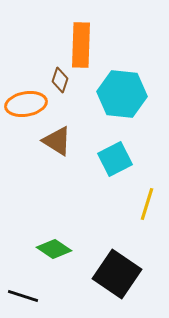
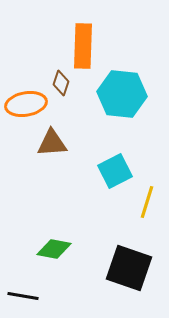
orange rectangle: moved 2 px right, 1 px down
brown diamond: moved 1 px right, 3 px down
brown triangle: moved 5 px left, 2 px down; rotated 36 degrees counterclockwise
cyan square: moved 12 px down
yellow line: moved 2 px up
green diamond: rotated 24 degrees counterclockwise
black square: moved 12 px right, 6 px up; rotated 15 degrees counterclockwise
black line: rotated 8 degrees counterclockwise
